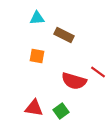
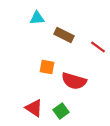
orange square: moved 10 px right, 11 px down
red line: moved 25 px up
red triangle: rotated 24 degrees clockwise
